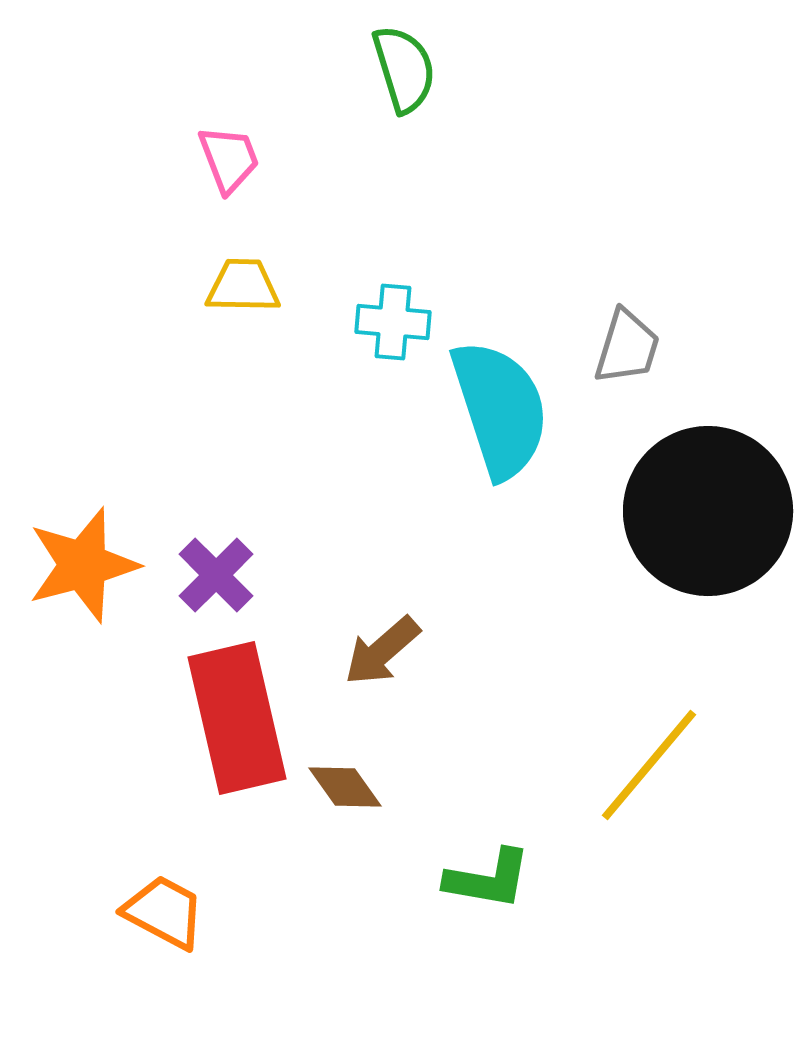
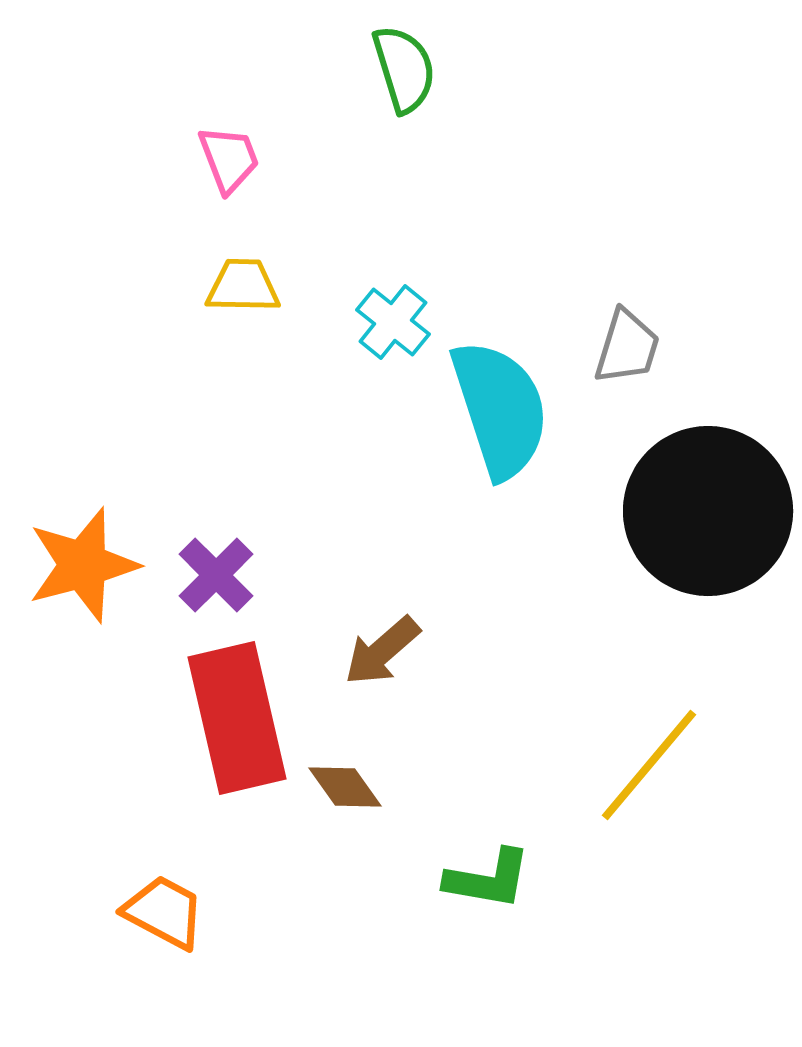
cyan cross: rotated 34 degrees clockwise
